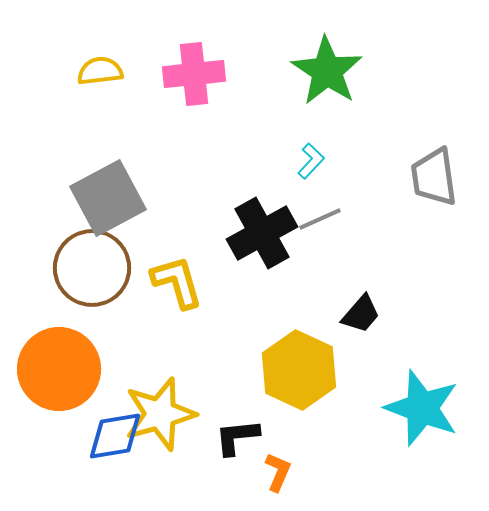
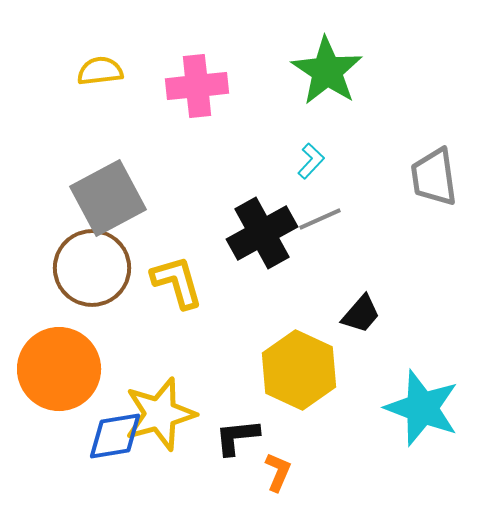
pink cross: moved 3 px right, 12 px down
